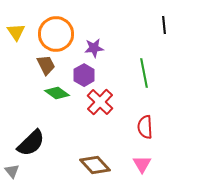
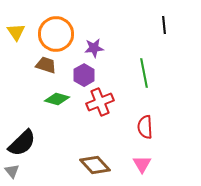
brown trapezoid: rotated 45 degrees counterclockwise
green diamond: moved 6 px down; rotated 20 degrees counterclockwise
red cross: rotated 24 degrees clockwise
black semicircle: moved 9 px left
